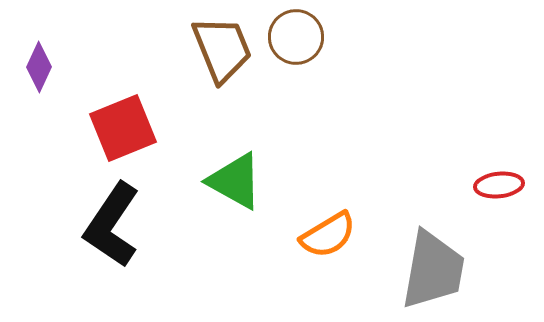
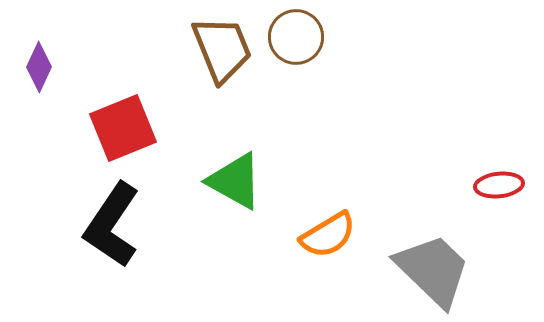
gray trapezoid: rotated 56 degrees counterclockwise
